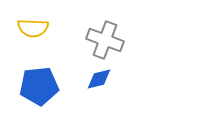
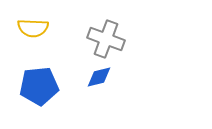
gray cross: moved 1 px right, 1 px up
blue diamond: moved 2 px up
